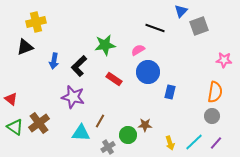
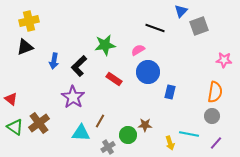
yellow cross: moved 7 px left, 1 px up
purple star: rotated 20 degrees clockwise
cyan line: moved 5 px left, 8 px up; rotated 54 degrees clockwise
